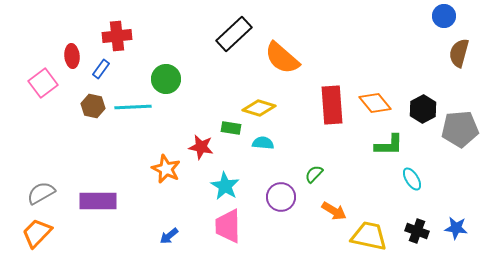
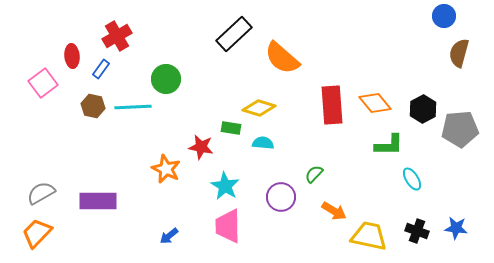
red cross: rotated 24 degrees counterclockwise
